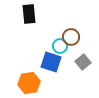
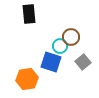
orange hexagon: moved 2 px left, 4 px up
